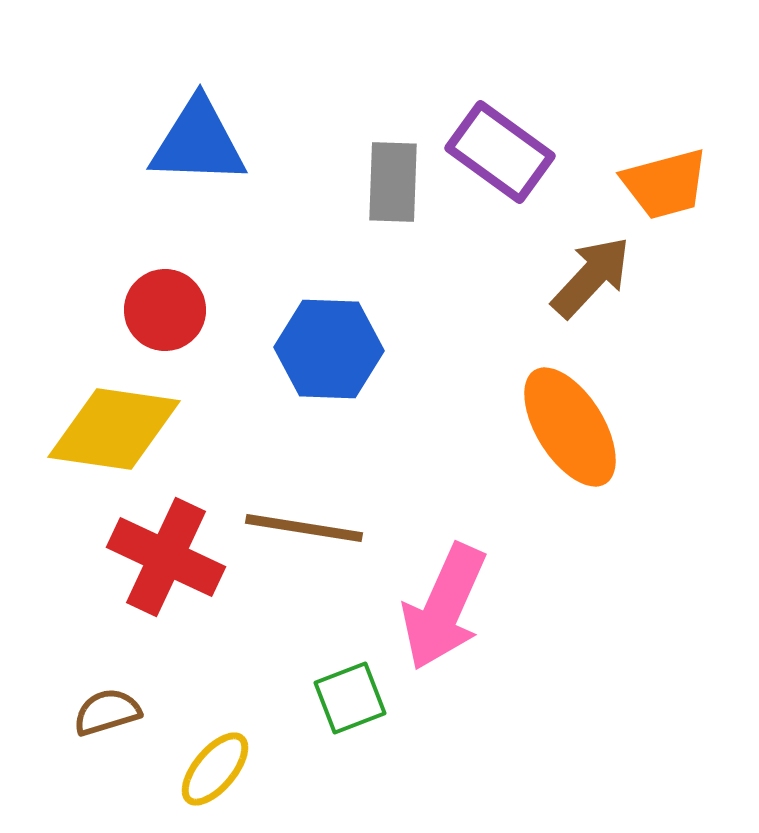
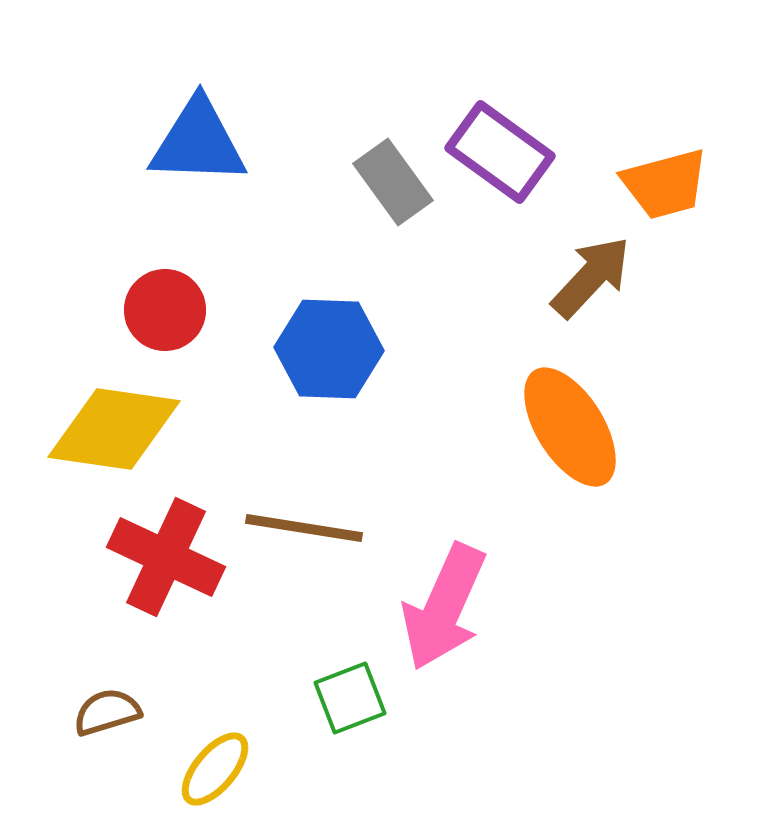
gray rectangle: rotated 38 degrees counterclockwise
